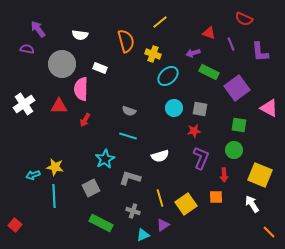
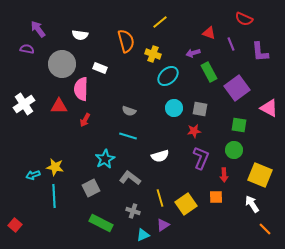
green rectangle at (209, 72): rotated 36 degrees clockwise
gray L-shape at (130, 178): rotated 20 degrees clockwise
orange line at (269, 232): moved 4 px left, 3 px up
